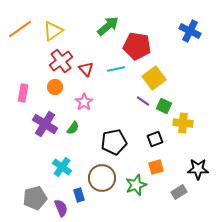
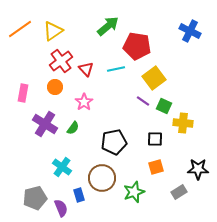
black square: rotated 21 degrees clockwise
green star: moved 2 px left, 7 px down
